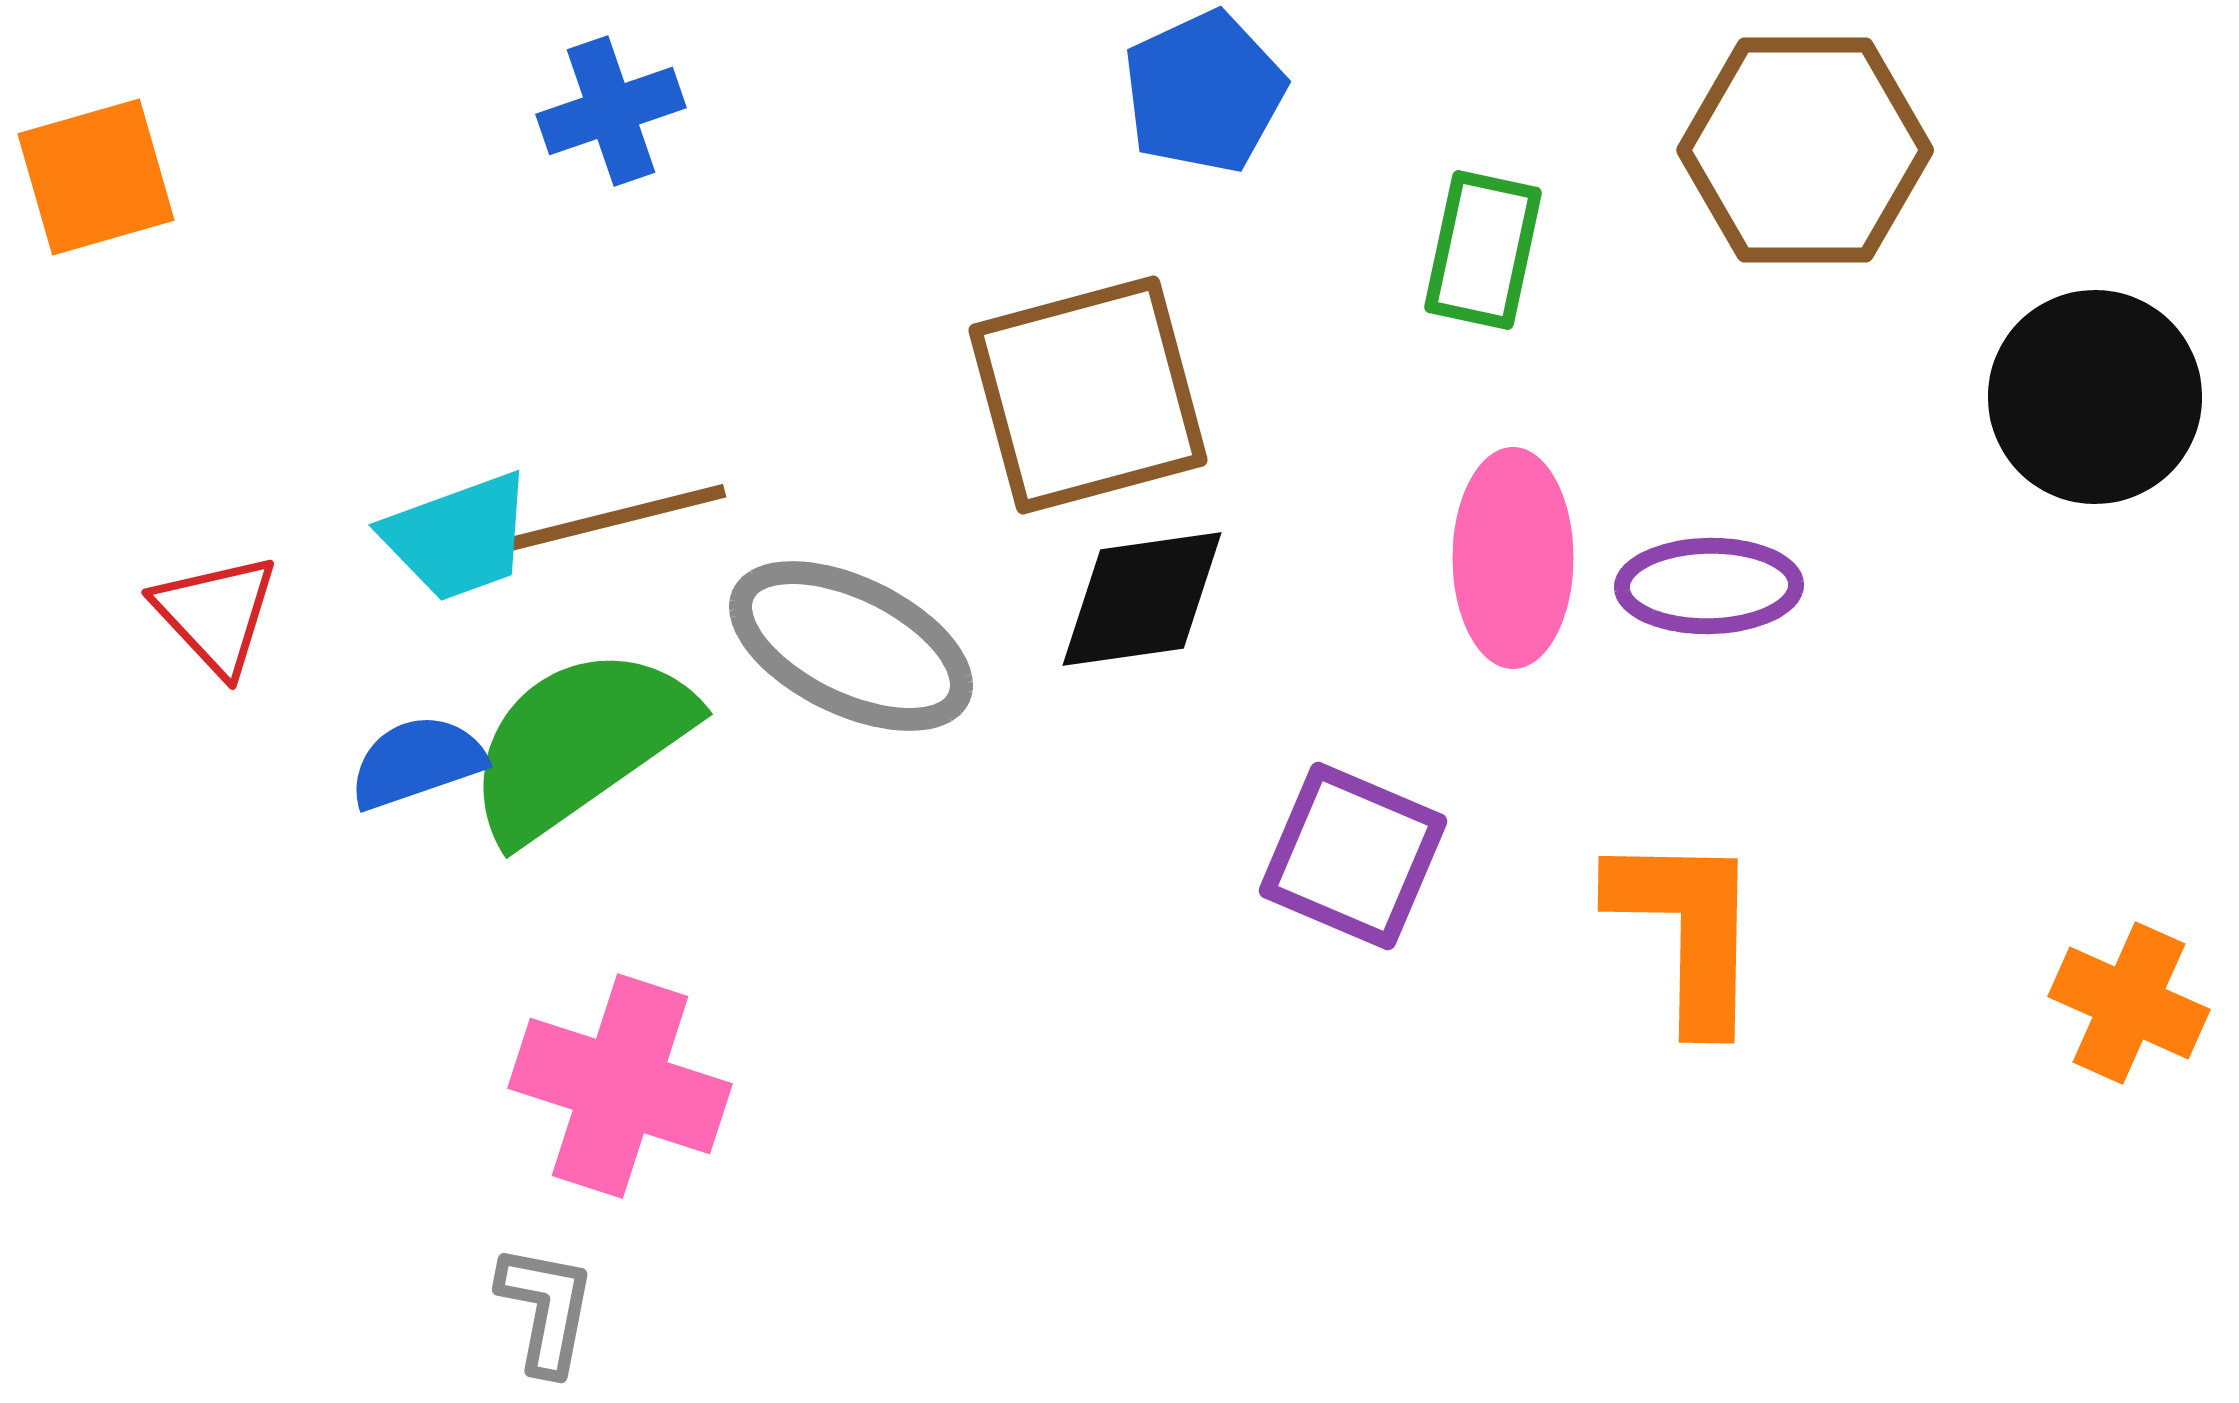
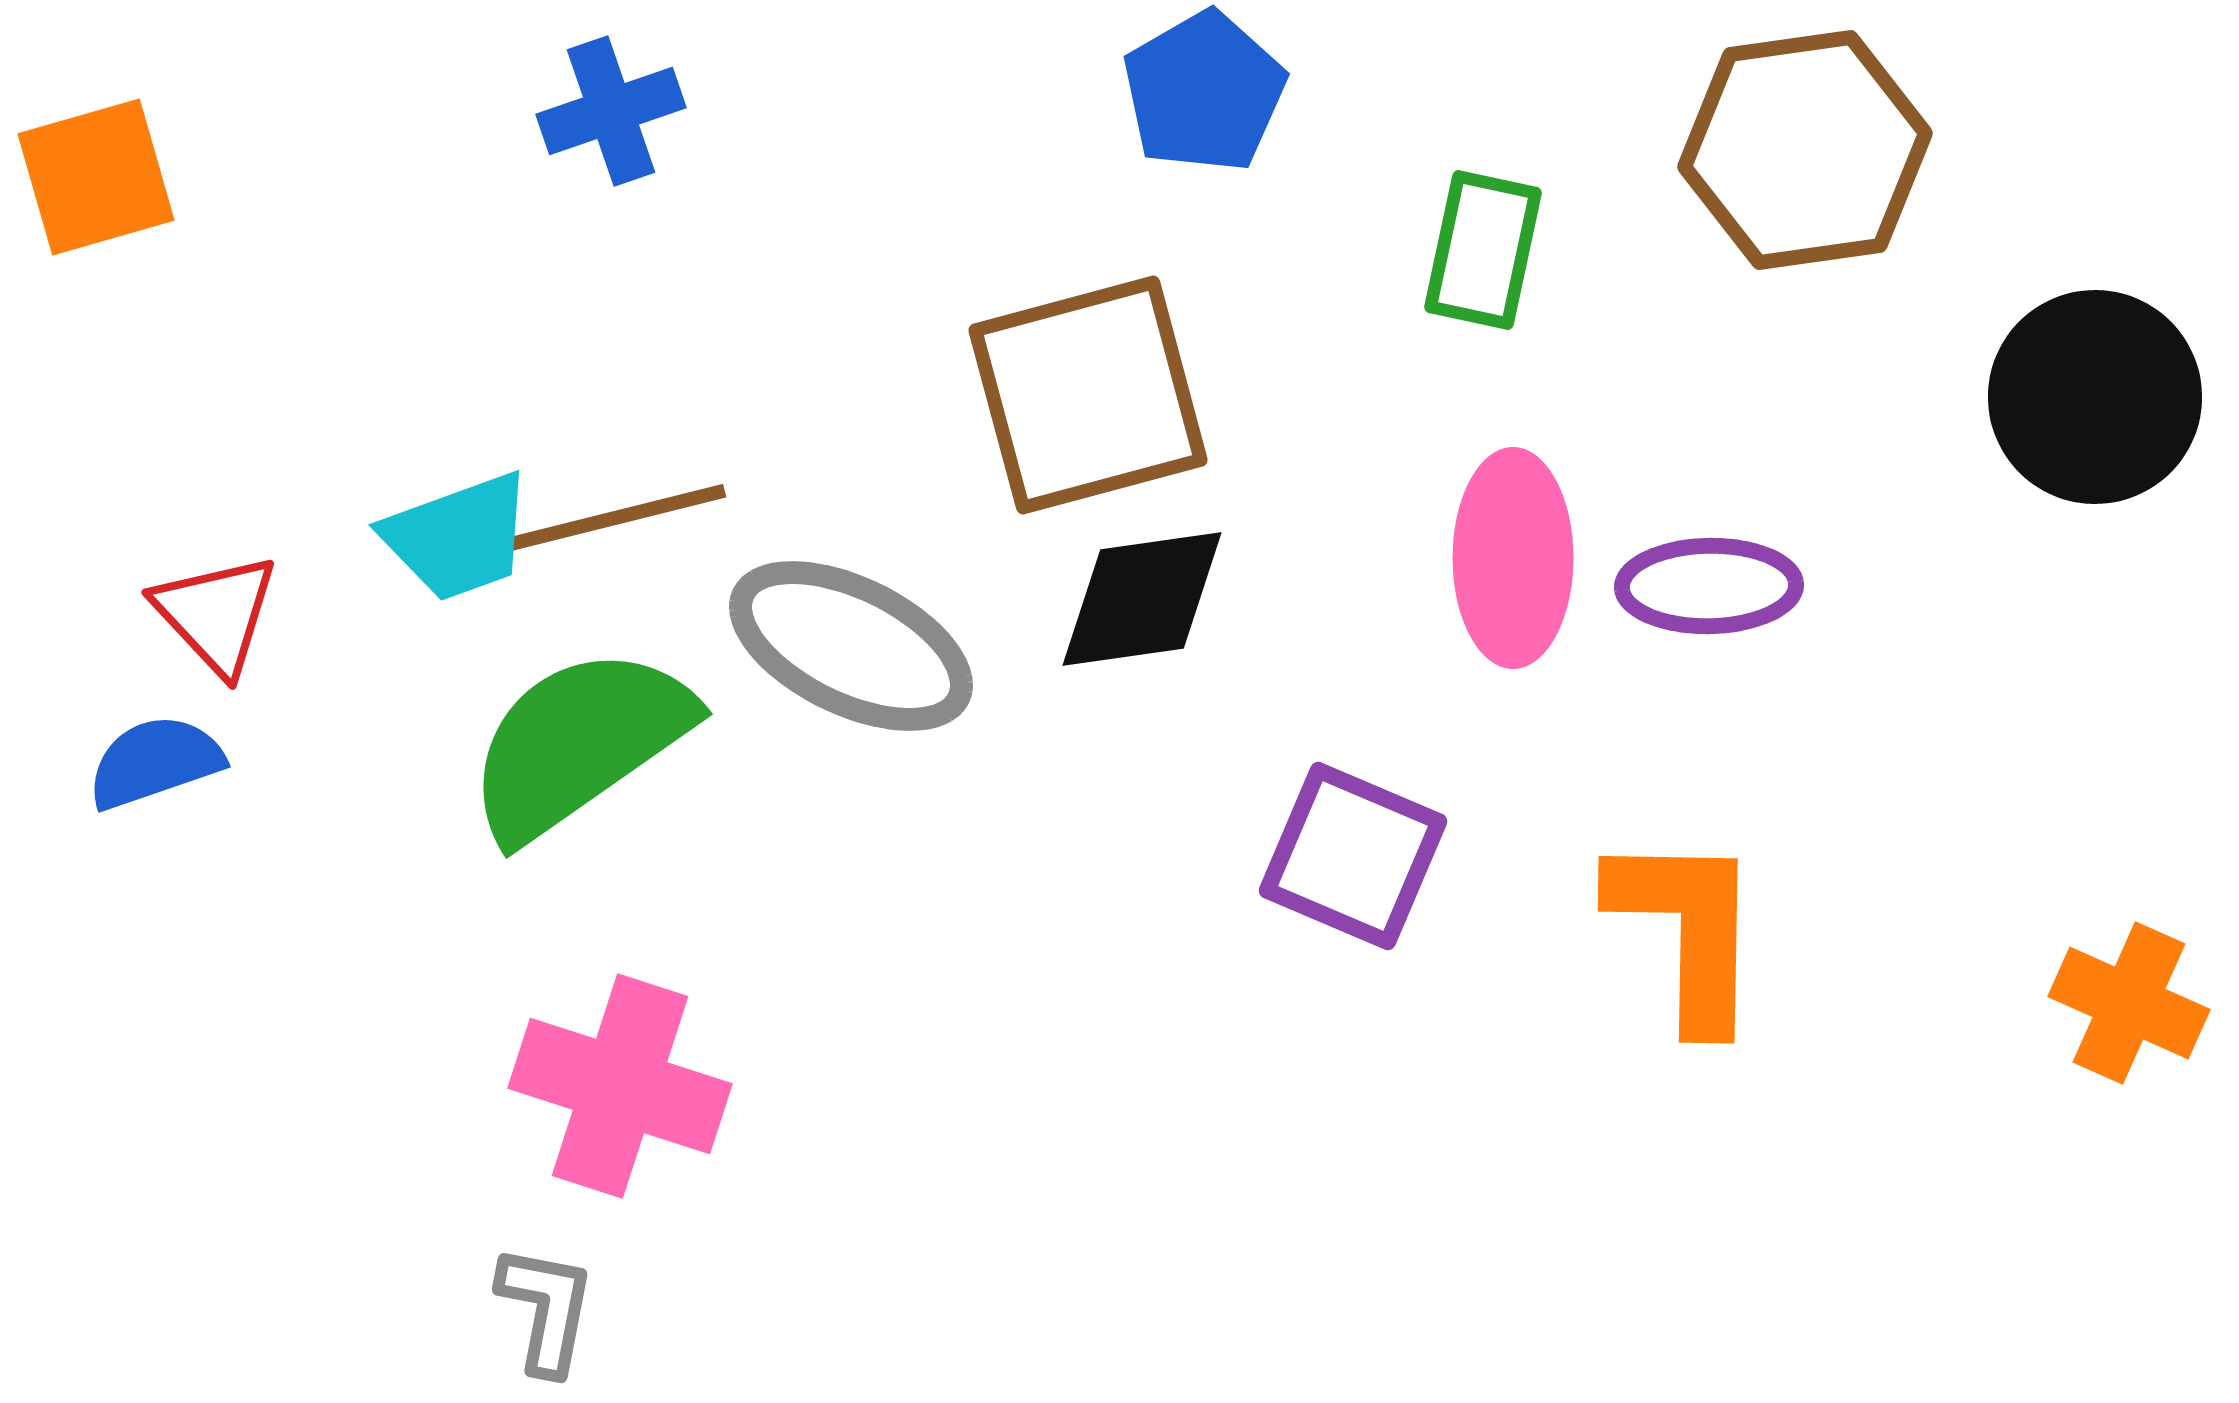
blue pentagon: rotated 5 degrees counterclockwise
brown hexagon: rotated 8 degrees counterclockwise
blue semicircle: moved 262 px left
